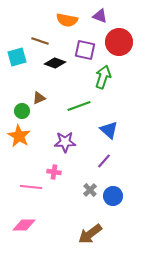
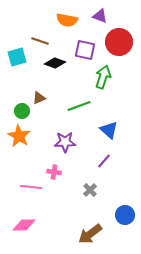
blue circle: moved 12 px right, 19 px down
